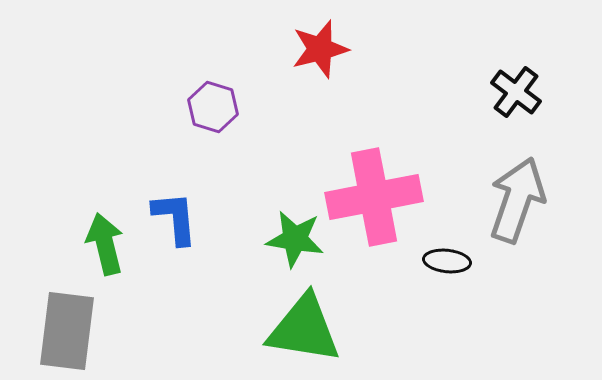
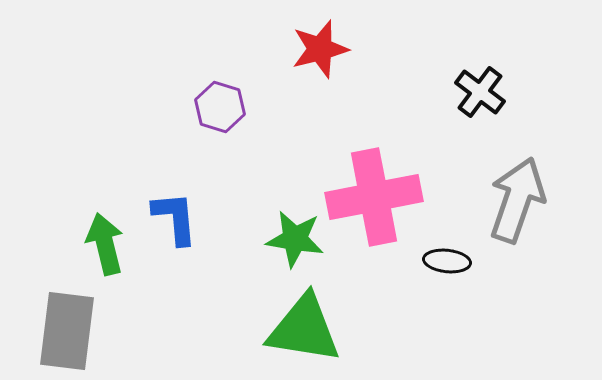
black cross: moved 36 px left
purple hexagon: moved 7 px right
